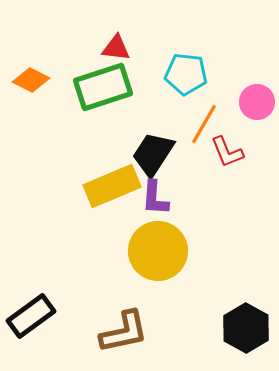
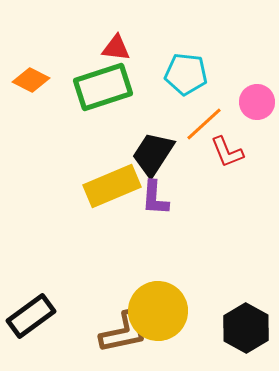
orange line: rotated 18 degrees clockwise
yellow circle: moved 60 px down
